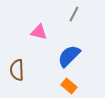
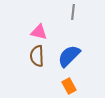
gray line: moved 1 px left, 2 px up; rotated 21 degrees counterclockwise
brown semicircle: moved 20 px right, 14 px up
orange rectangle: rotated 21 degrees clockwise
